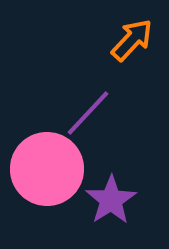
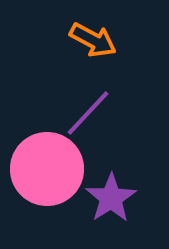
orange arrow: moved 39 px left; rotated 75 degrees clockwise
purple star: moved 2 px up
